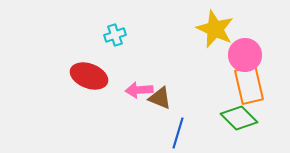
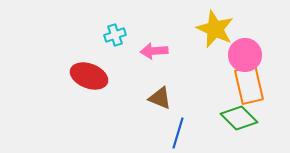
pink arrow: moved 15 px right, 39 px up
